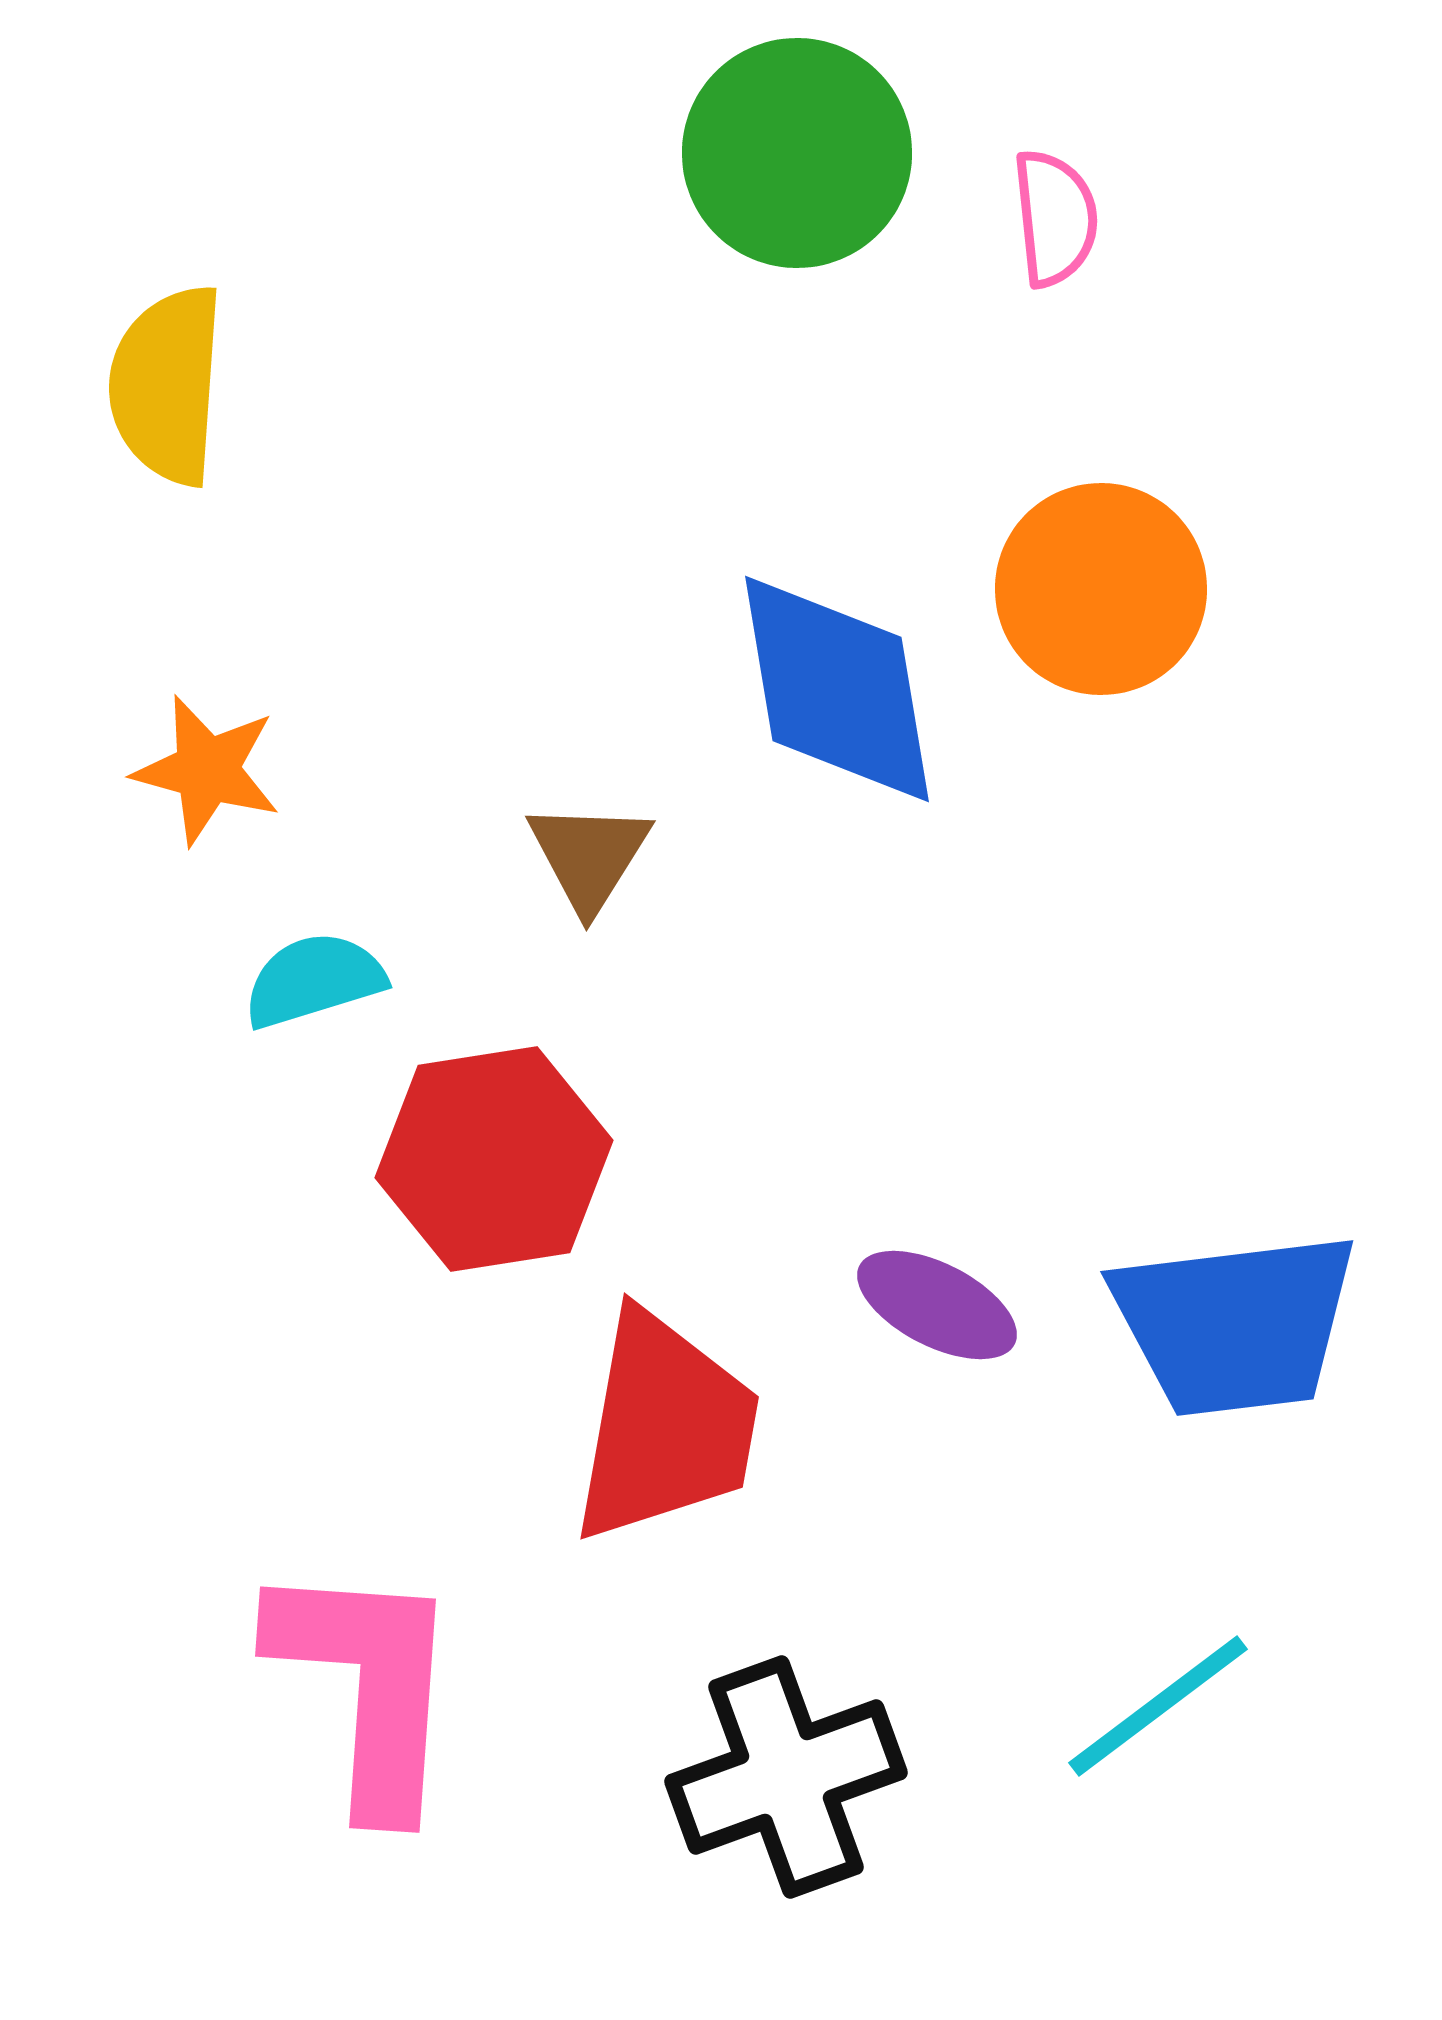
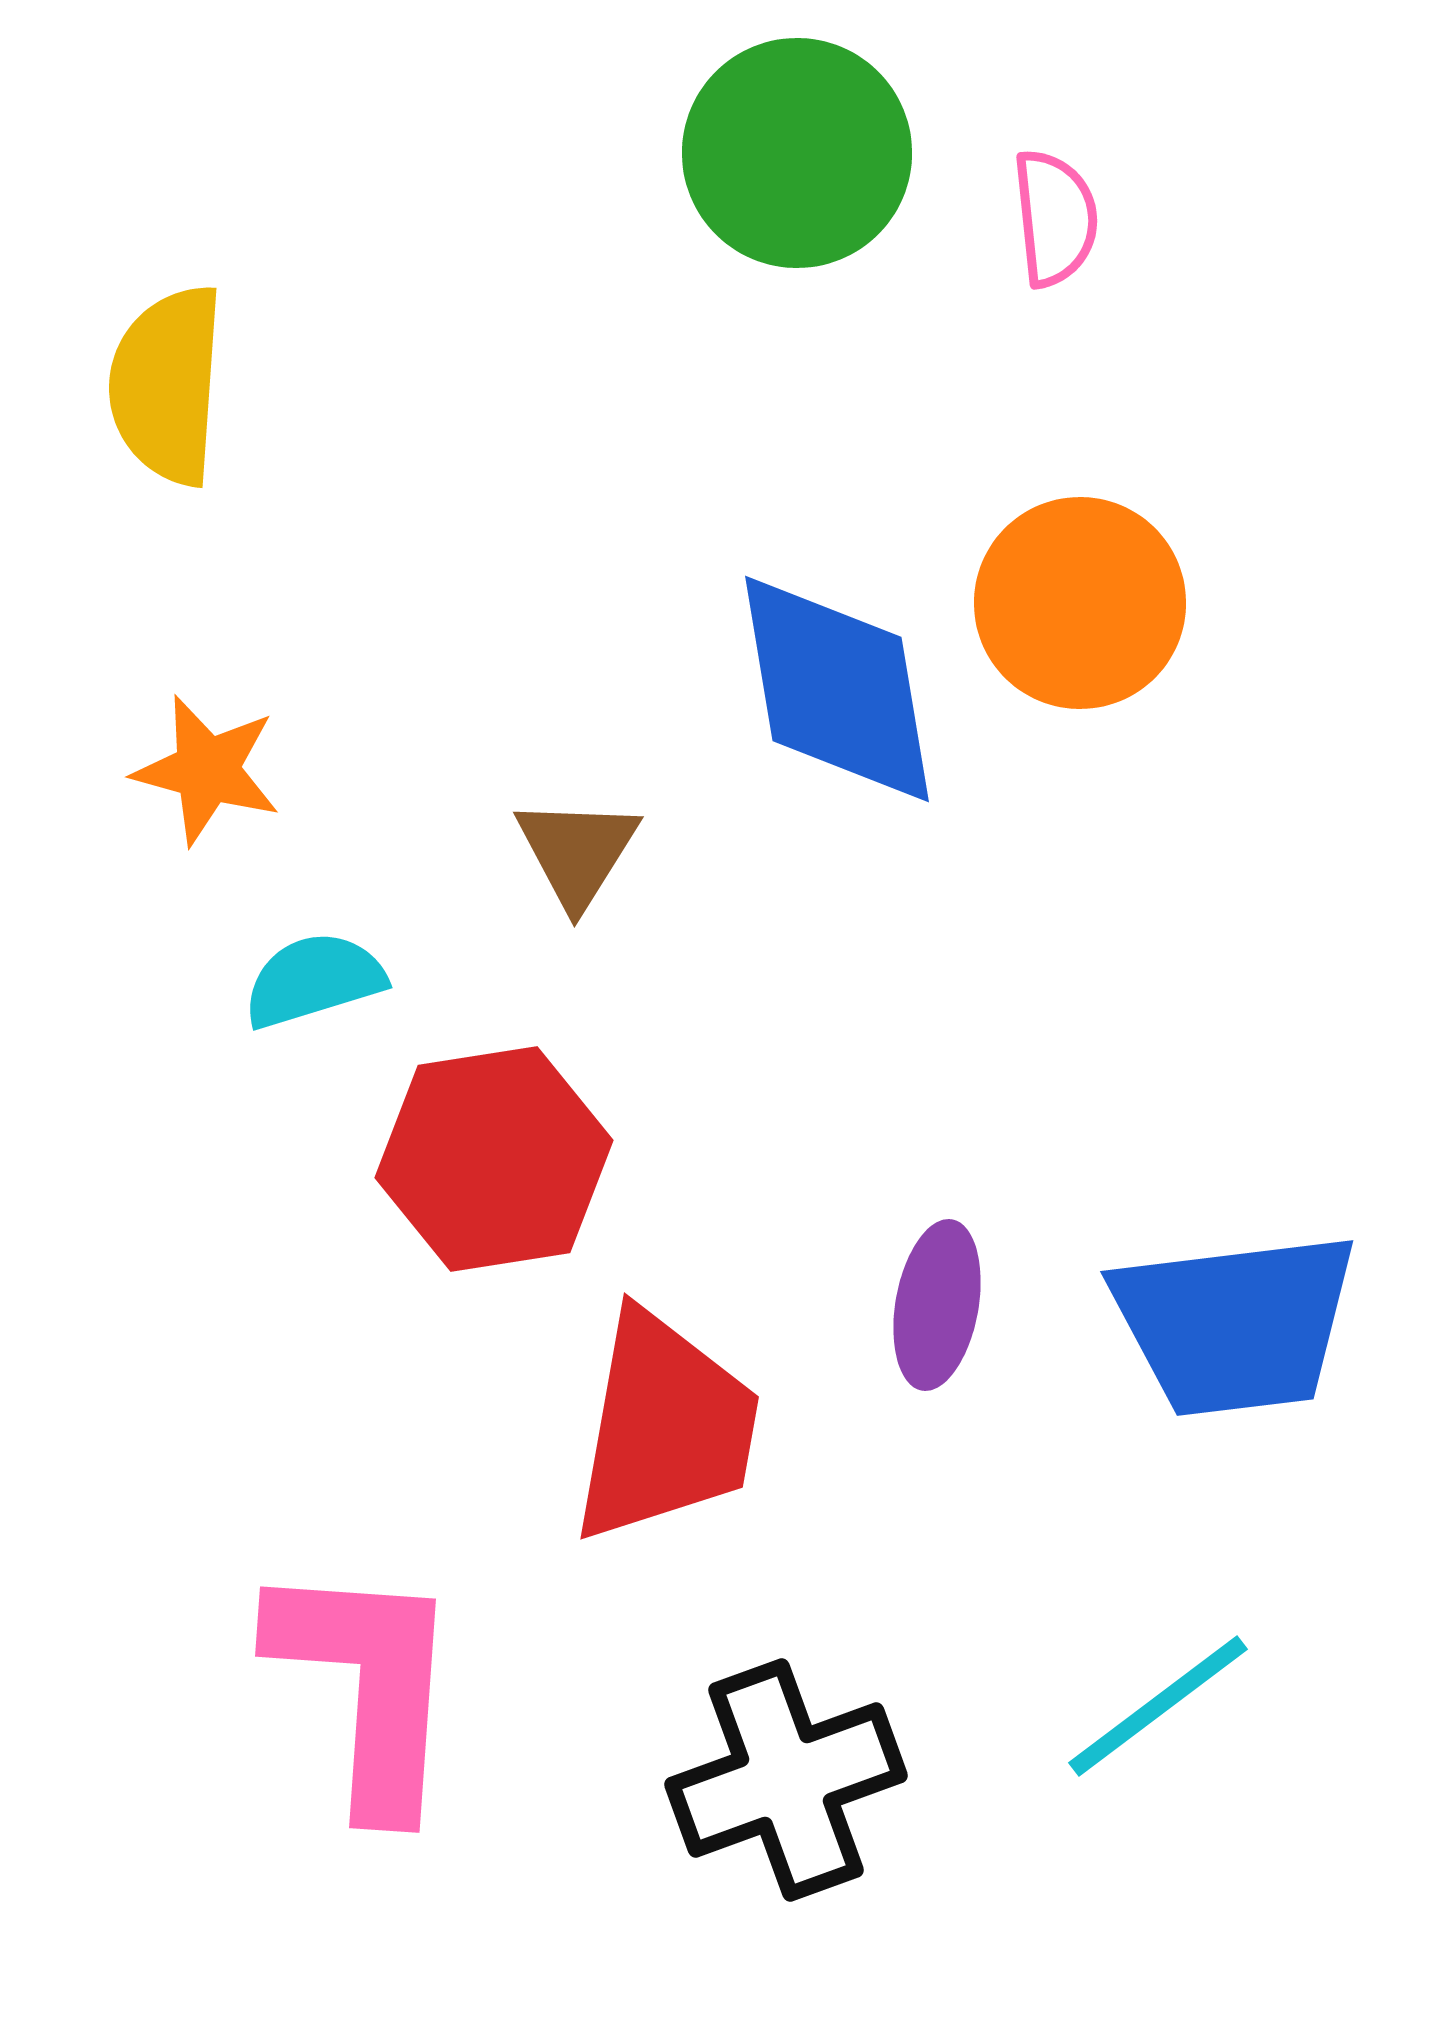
orange circle: moved 21 px left, 14 px down
brown triangle: moved 12 px left, 4 px up
purple ellipse: rotated 73 degrees clockwise
black cross: moved 3 px down
